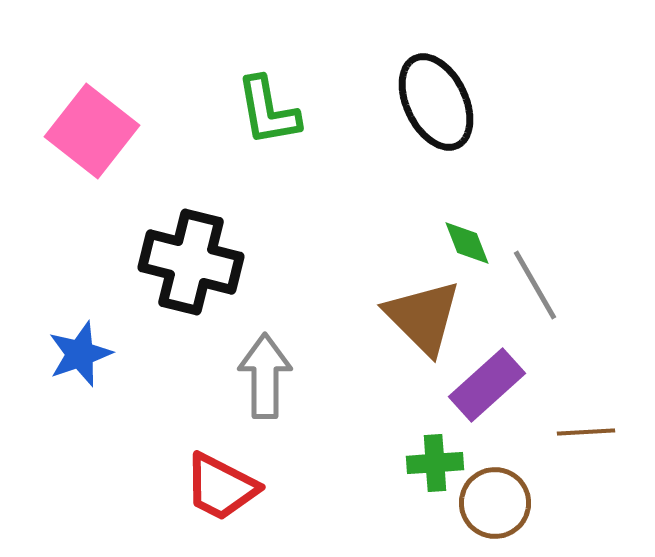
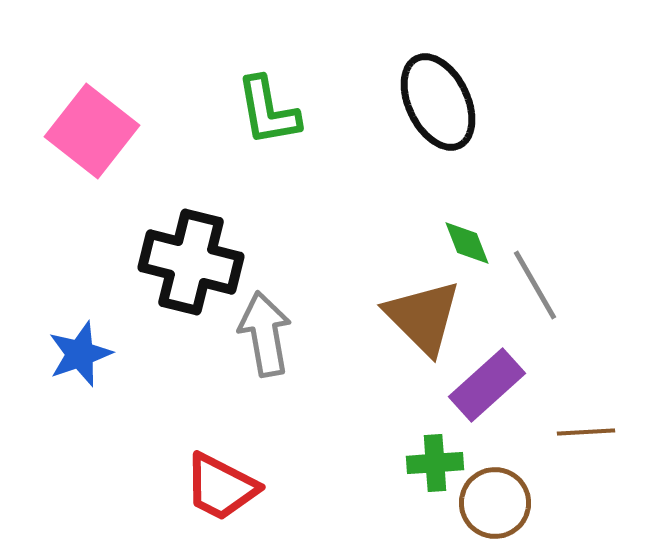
black ellipse: moved 2 px right
gray arrow: moved 42 px up; rotated 10 degrees counterclockwise
